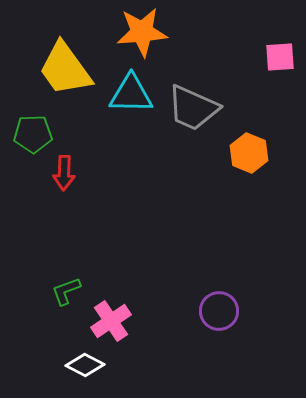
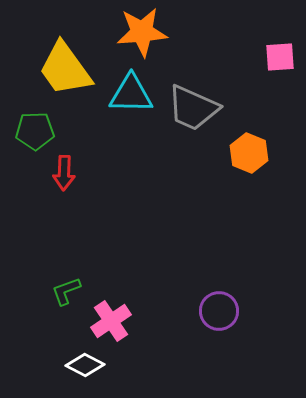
green pentagon: moved 2 px right, 3 px up
